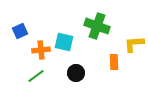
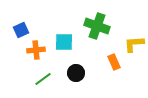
blue square: moved 1 px right, 1 px up
cyan square: rotated 12 degrees counterclockwise
orange cross: moved 5 px left
orange rectangle: rotated 21 degrees counterclockwise
green line: moved 7 px right, 3 px down
